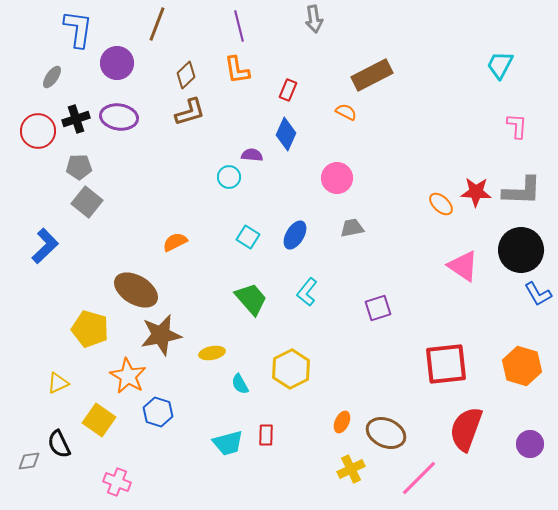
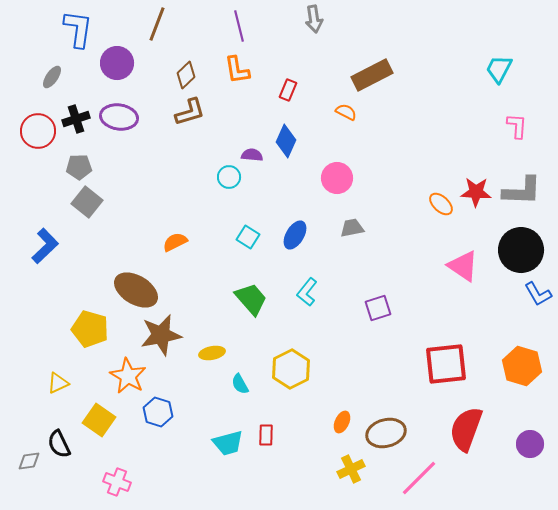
cyan trapezoid at (500, 65): moved 1 px left, 4 px down
blue diamond at (286, 134): moved 7 px down
brown ellipse at (386, 433): rotated 39 degrees counterclockwise
